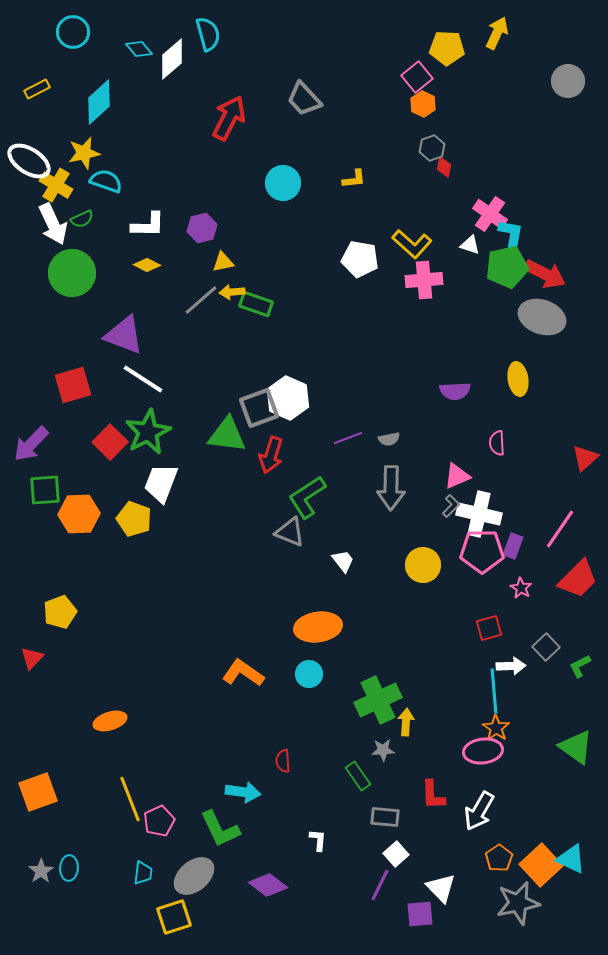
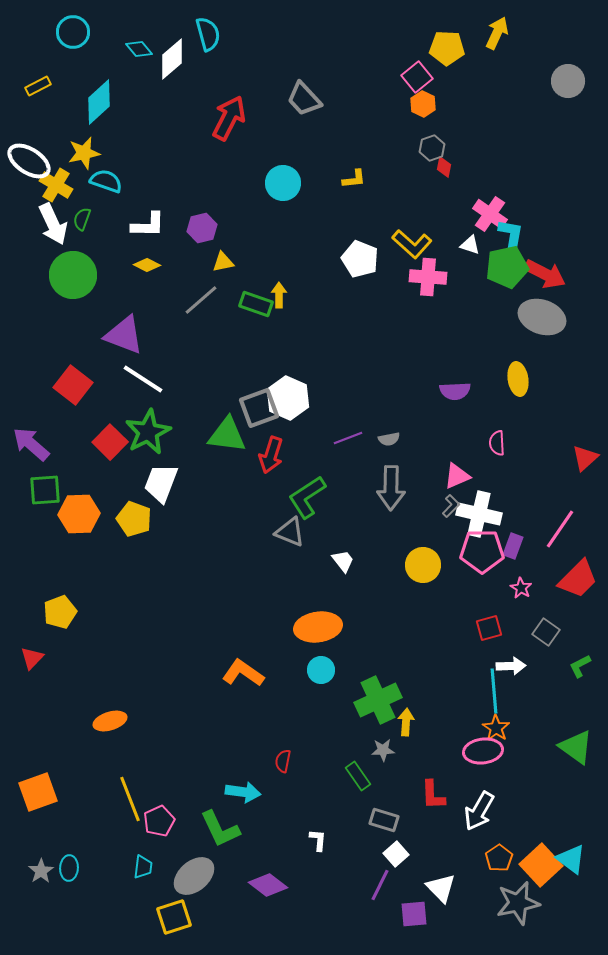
yellow rectangle at (37, 89): moved 1 px right, 3 px up
green semicircle at (82, 219): rotated 135 degrees clockwise
white pentagon at (360, 259): rotated 12 degrees clockwise
green circle at (72, 273): moved 1 px right, 2 px down
pink cross at (424, 280): moved 4 px right, 3 px up; rotated 9 degrees clockwise
yellow arrow at (232, 292): moved 47 px right, 3 px down; rotated 95 degrees clockwise
red square at (73, 385): rotated 36 degrees counterclockwise
purple arrow at (31, 444): rotated 87 degrees clockwise
gray square at (546, 647): moved 15 px up; rotated 12 degrees counterclockwise
cyan circle at (309, 674): moved 12 px right, 4 px up
red semicircle at (283, 761): rotated 15 degrees clockwise
gray rectangle at (385, 817): moved 1 px left, 3 px down; rotated 12 degrees clockwise
cyan triangle at (571, 859): rotated 12 degrees clockwise
cyan trapezoid at (143, 873): moved 6 px up
purple square at (420, 914): moved 6 px left
